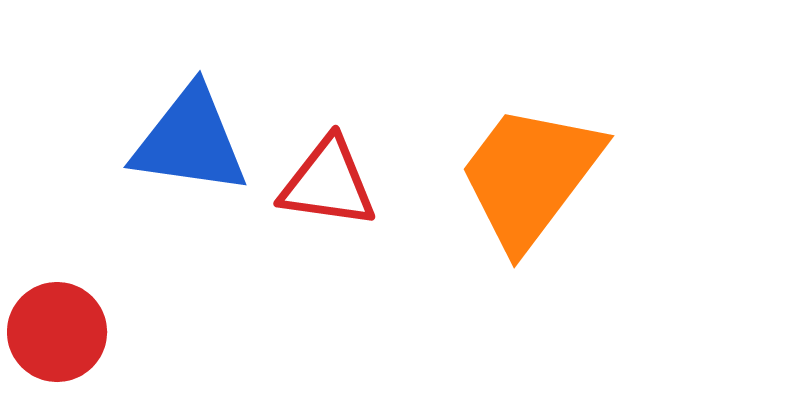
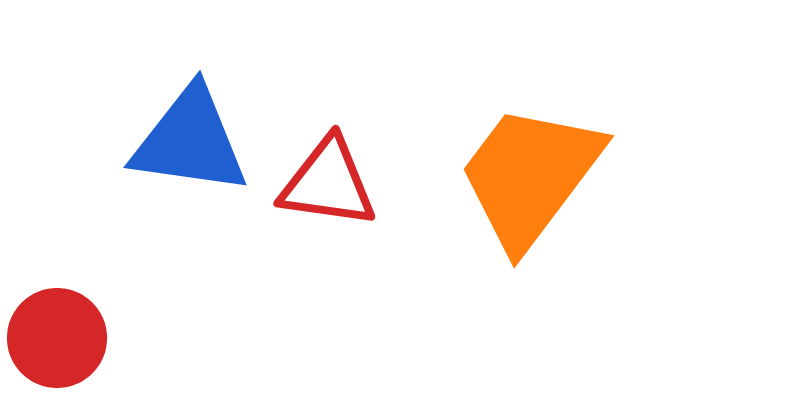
red circle: moved 6 px down
